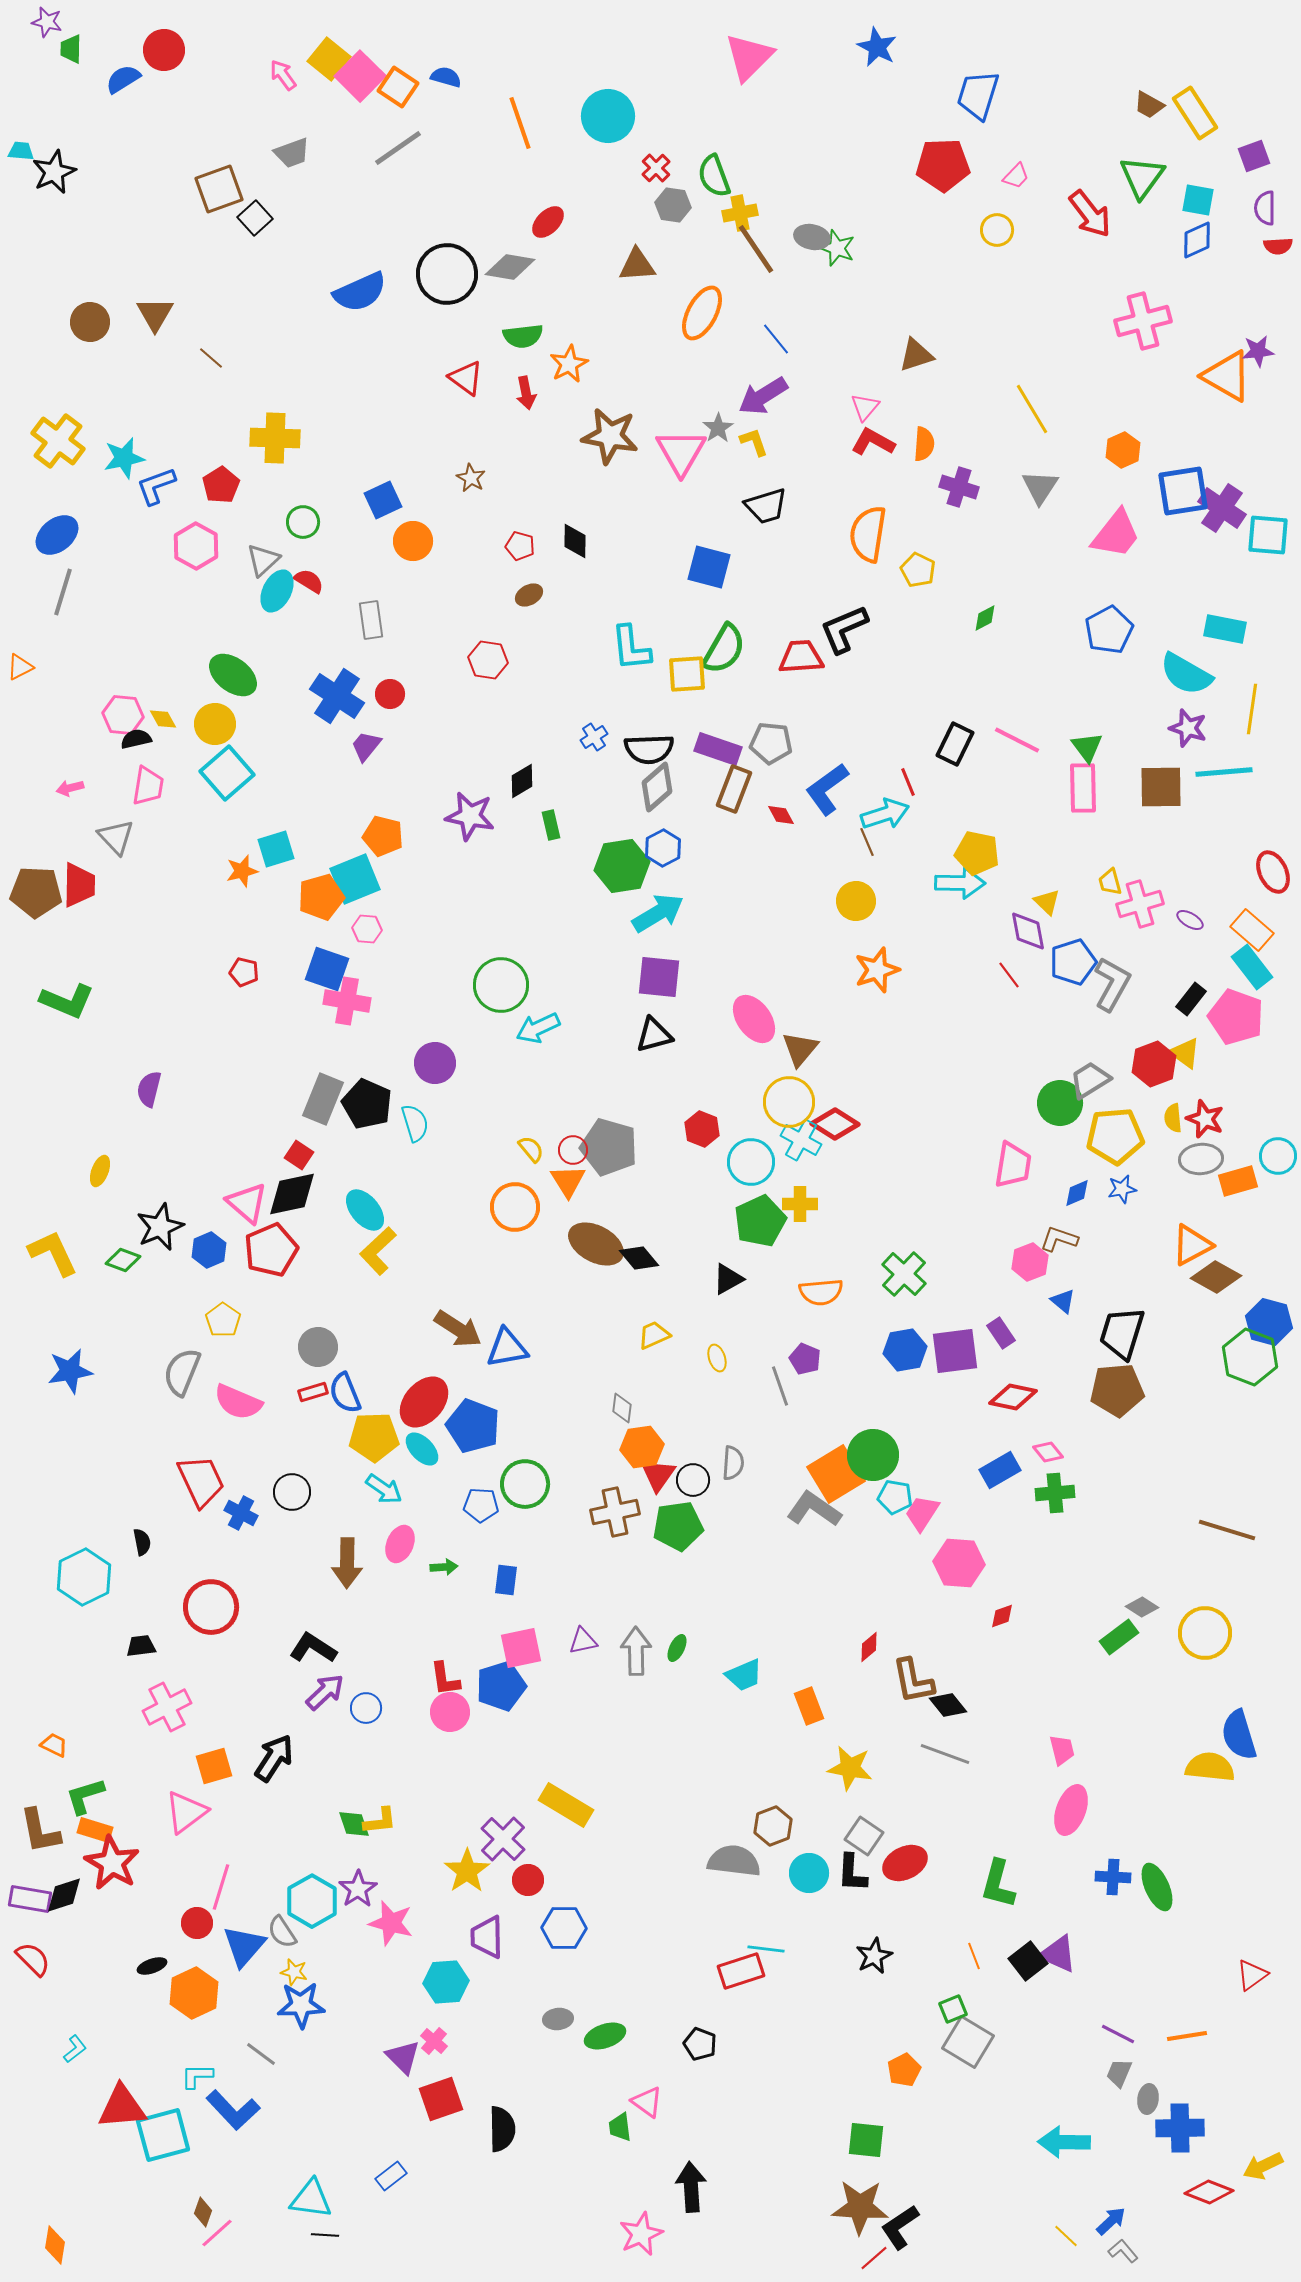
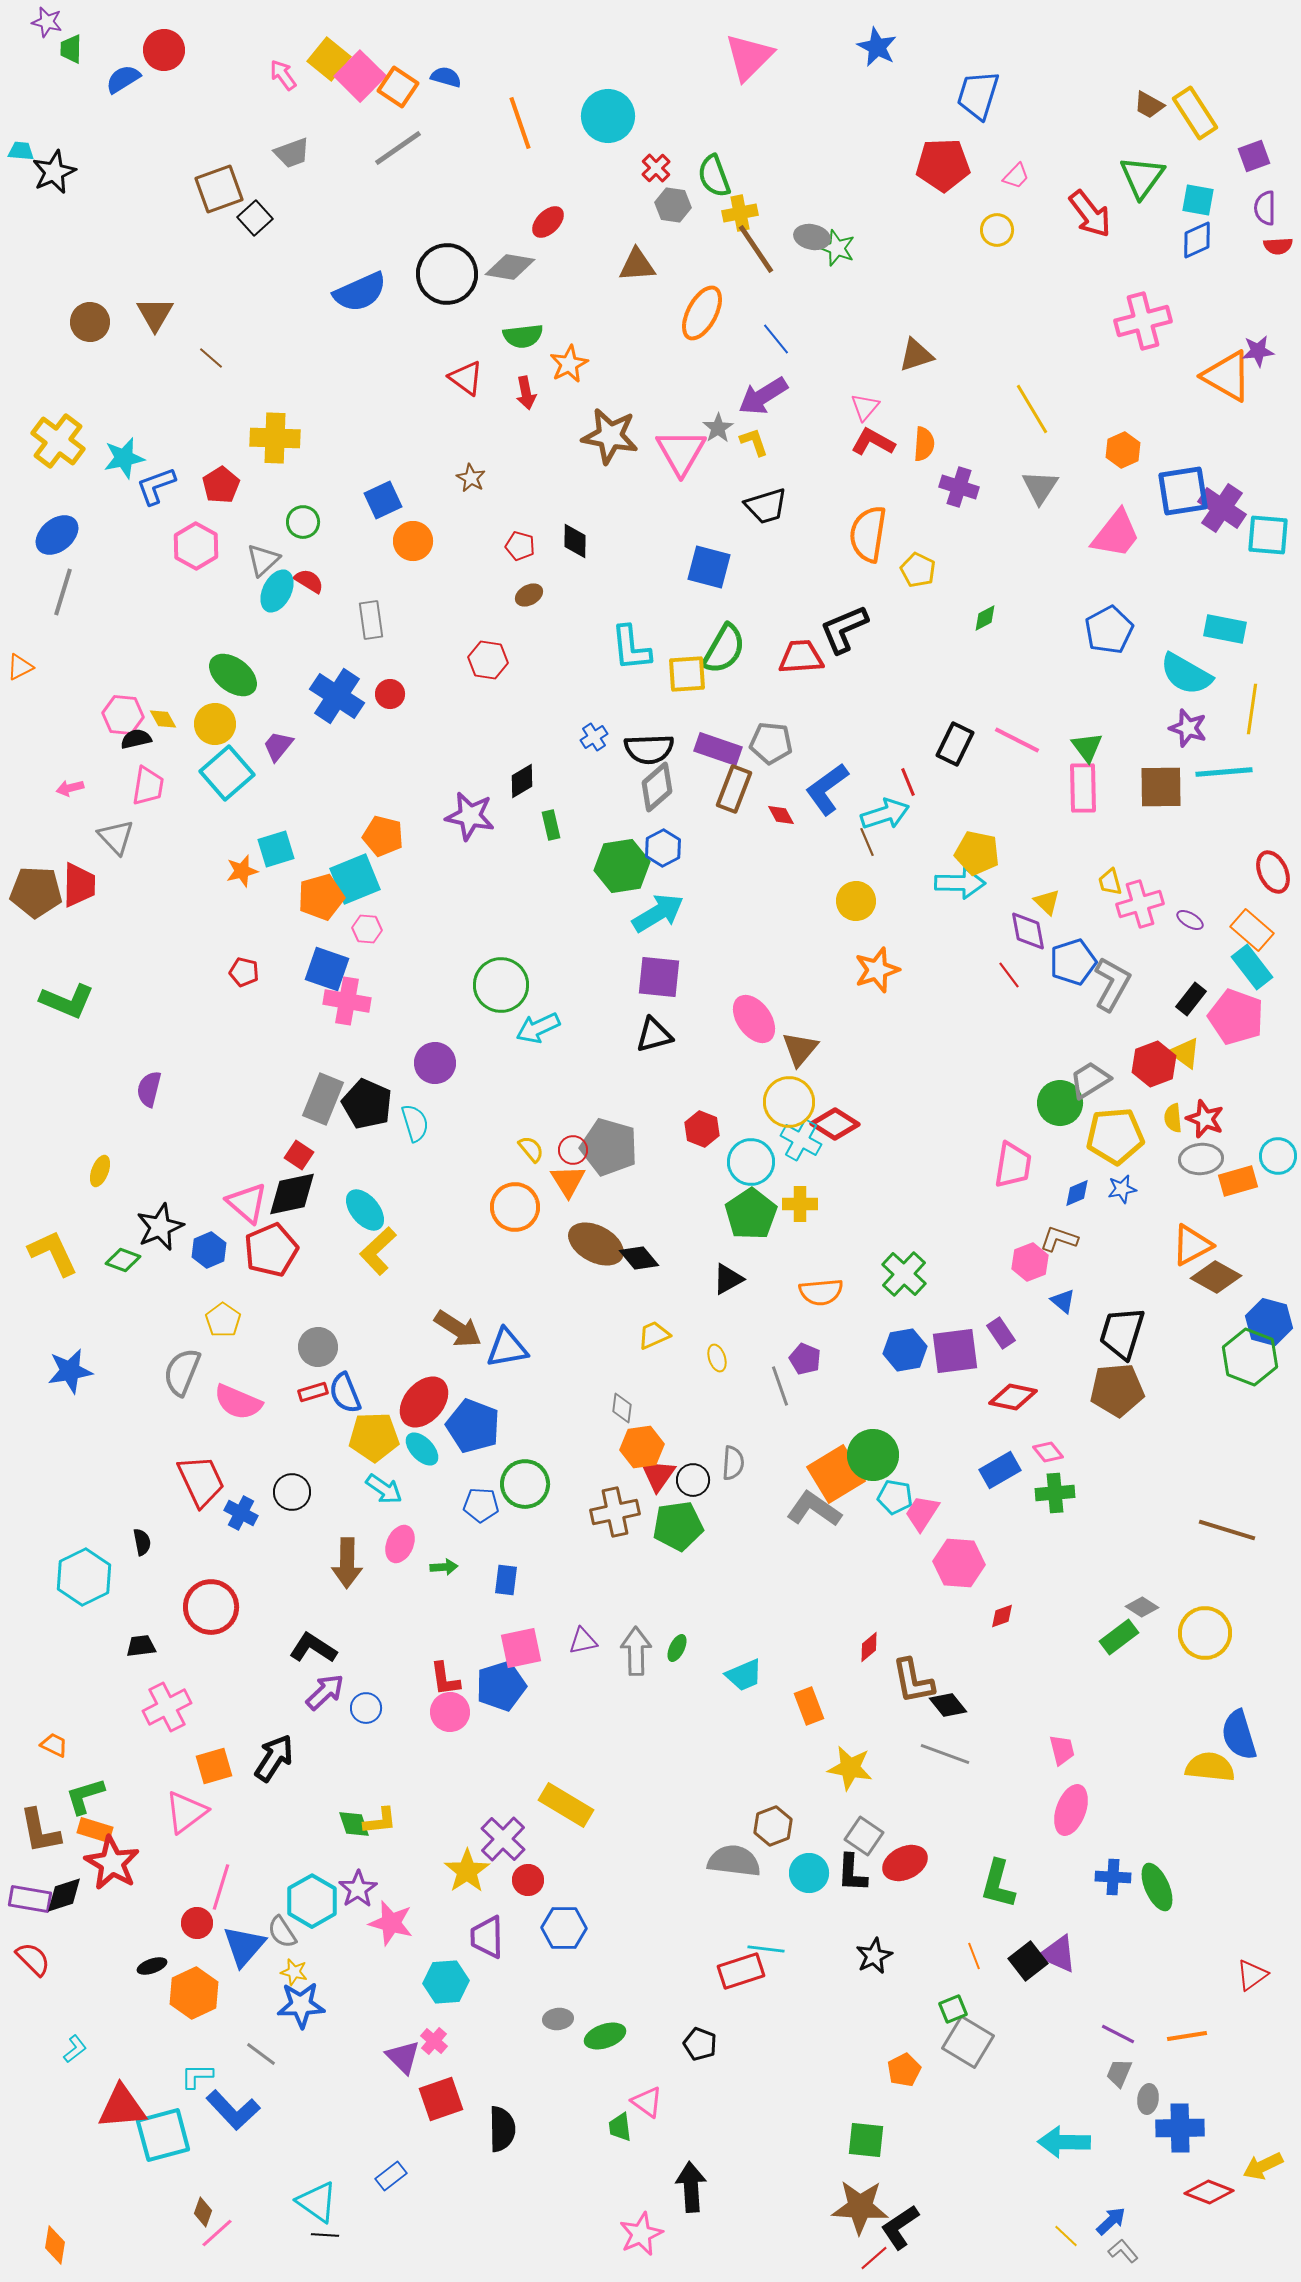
purple trapezoid at (366, 746): moved 88 px left
green pentagon at (760, 1221): moved 9 px left, 7 px up; rotated 9 degrees counterclockwise
cyan triangle at (311, 2199): moved 6 px right, 3 px down; rotated 27 degrees clockwise
